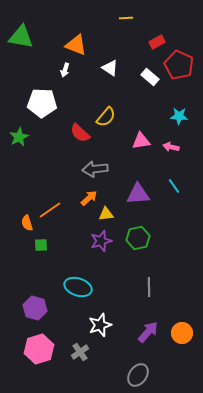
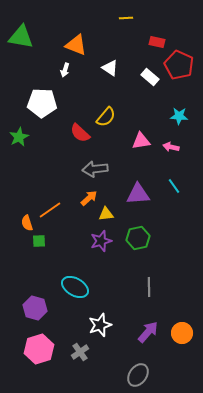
red rectangle: rotated 42 degrees clockwise
green square: moved 2 px left, 4 px up
cyan ellipse: moved 3 px left; rotated 12 degrees clockwise
